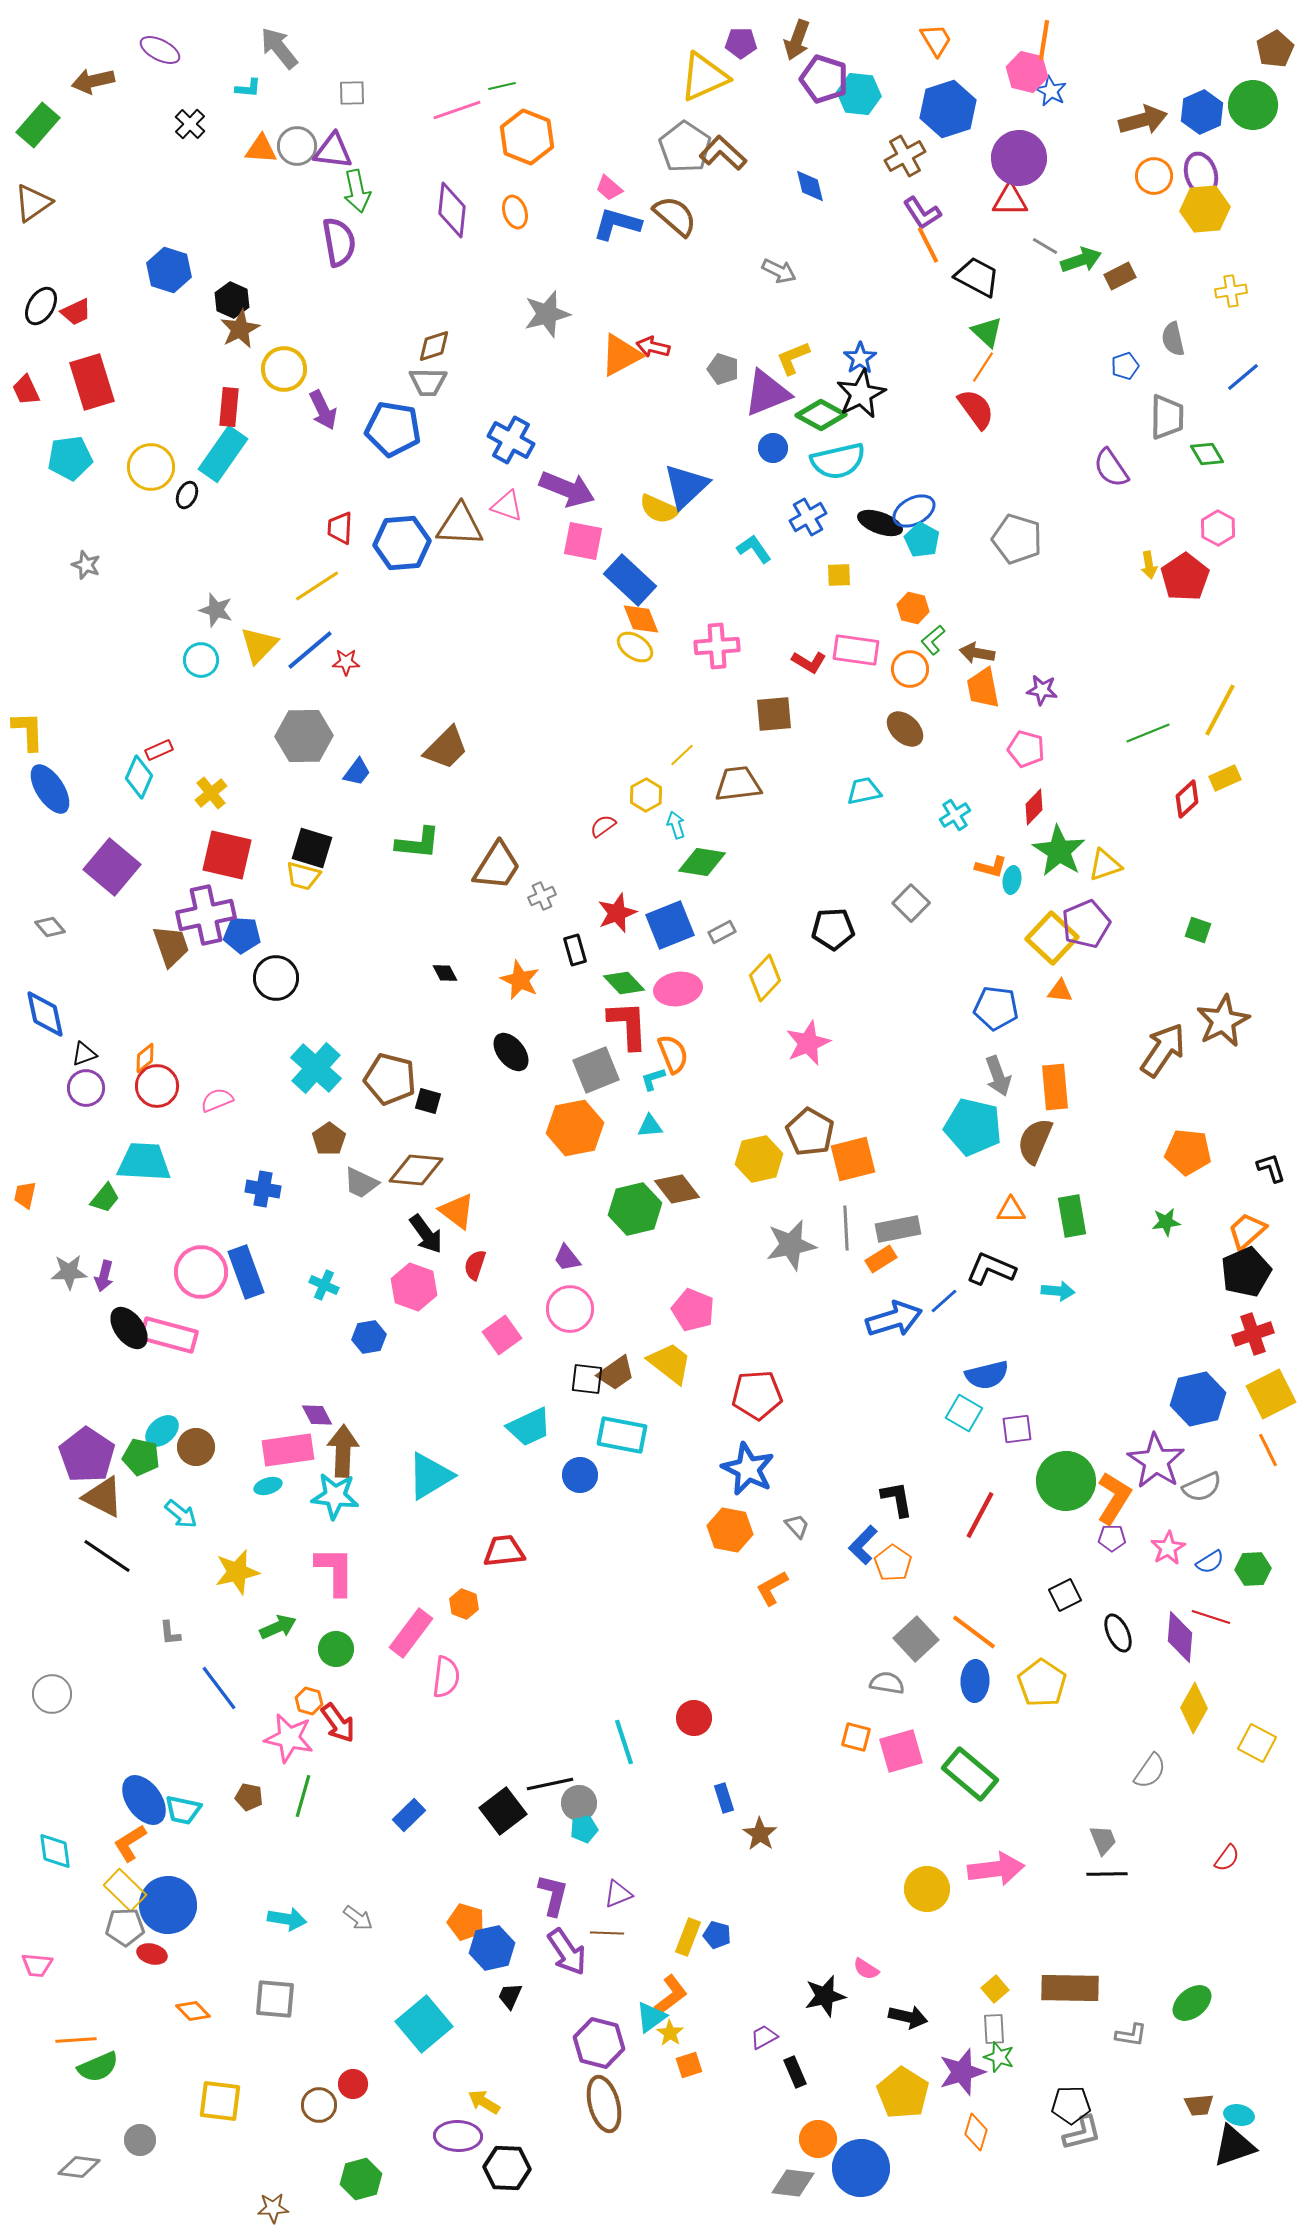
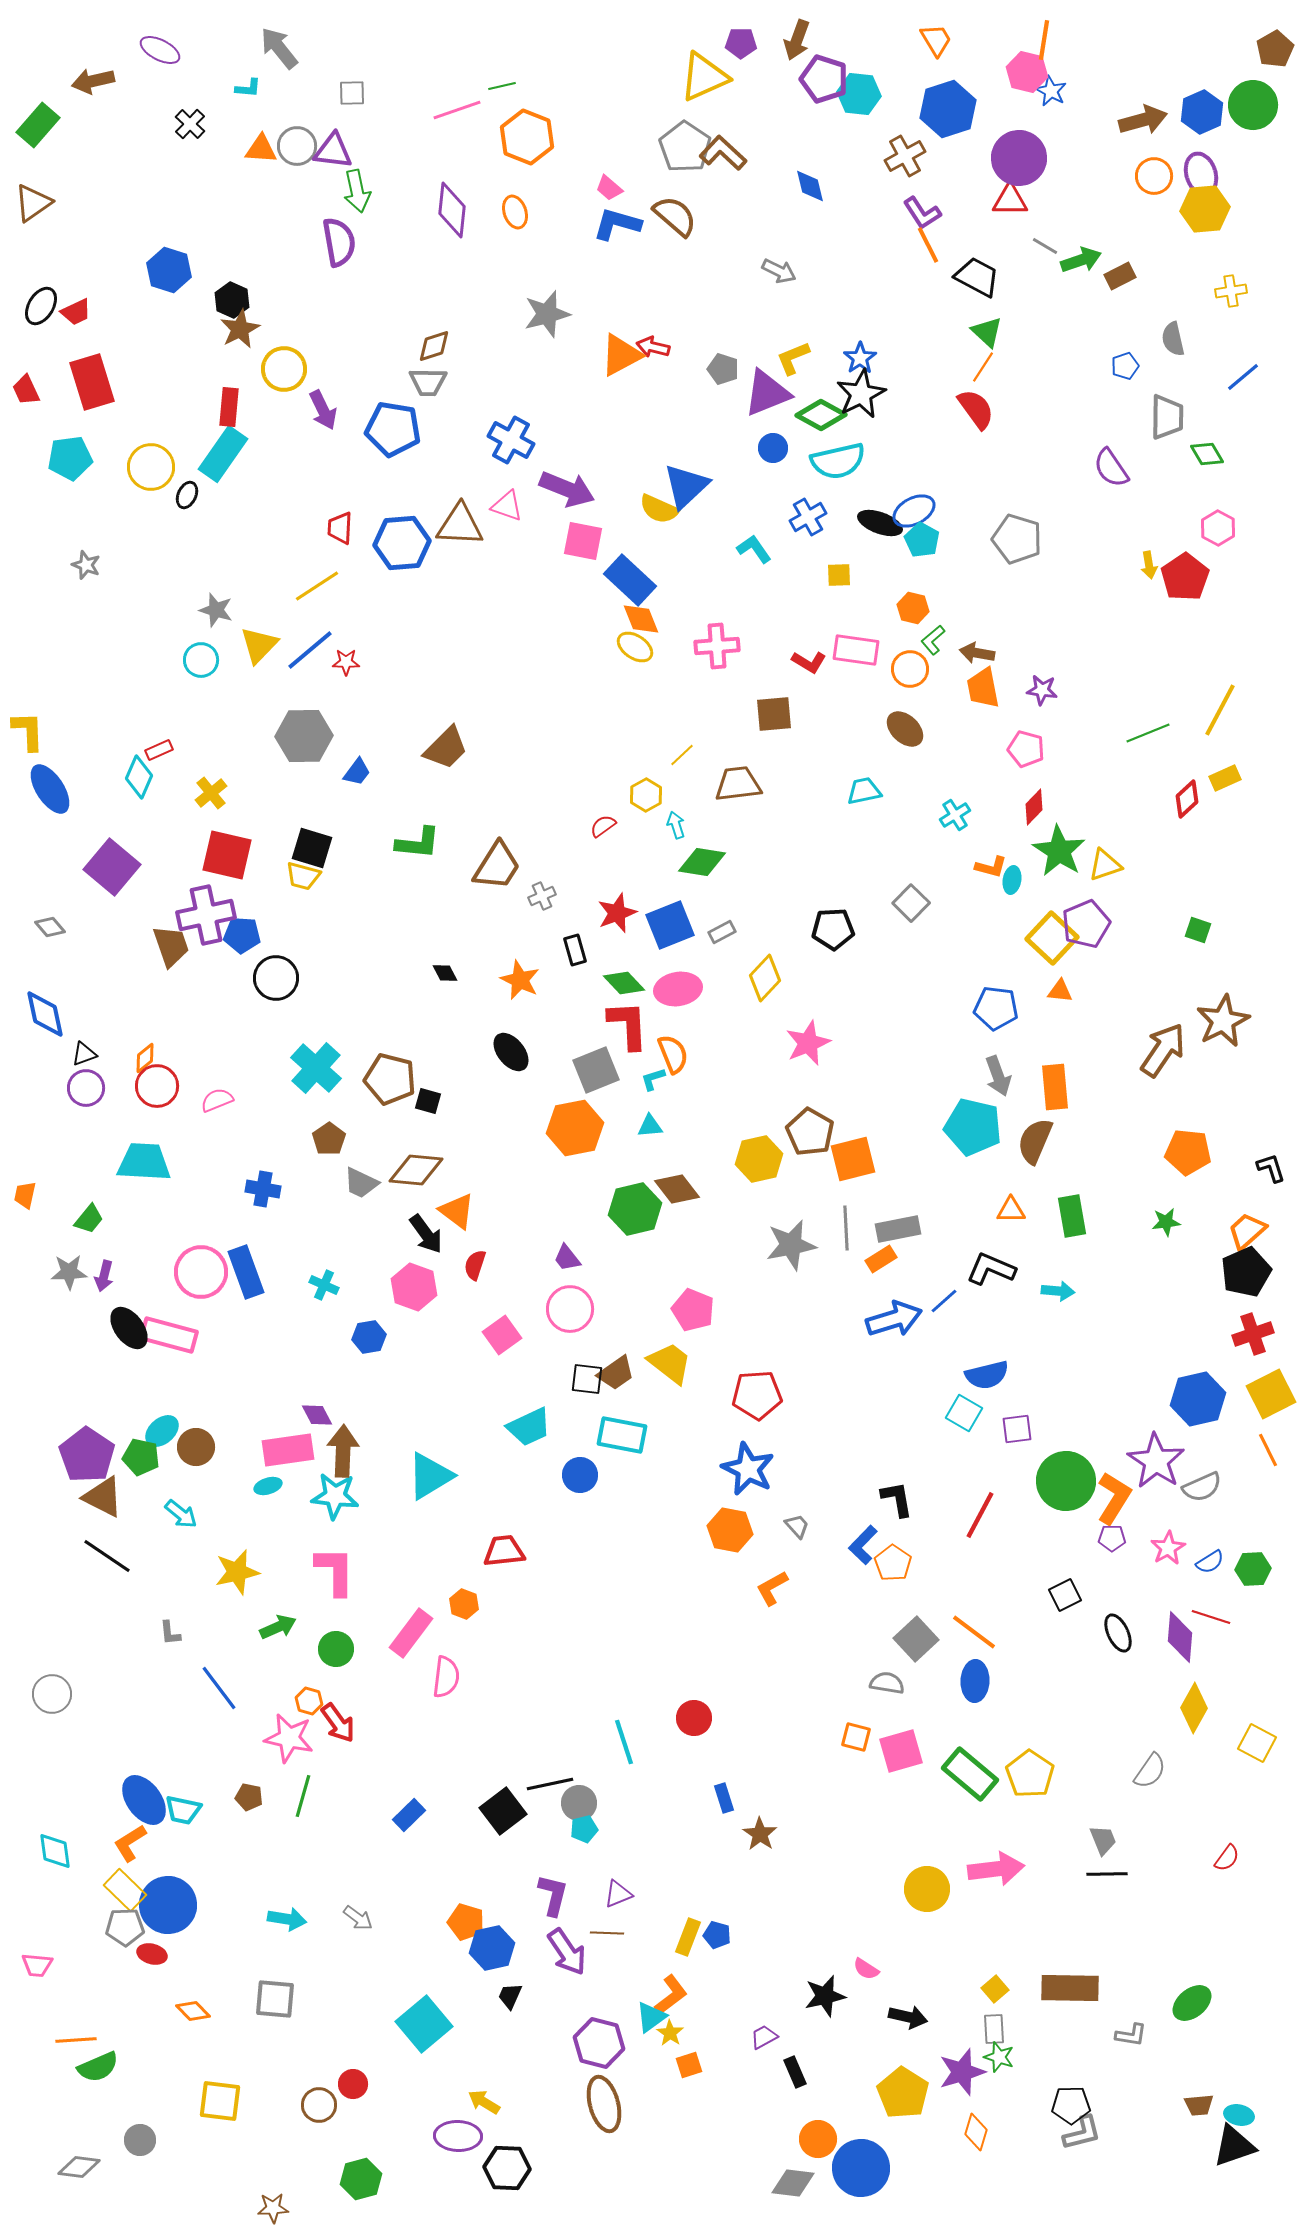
green trapezoid at (105, 1198): moved 16 px left, 21 px down
yellow pentagon at (1042, 1683): moved 12 px left, 91 px down
